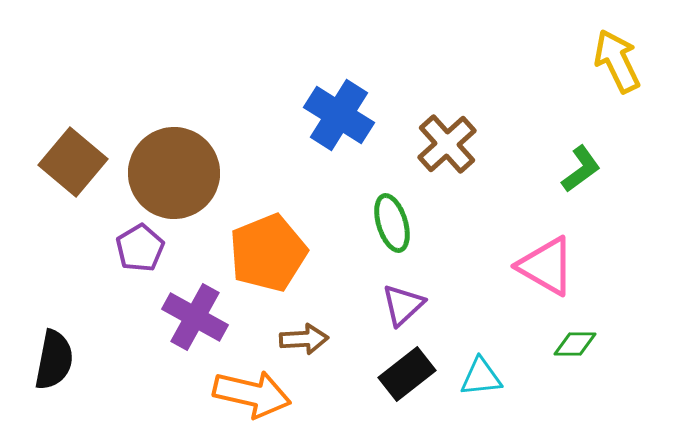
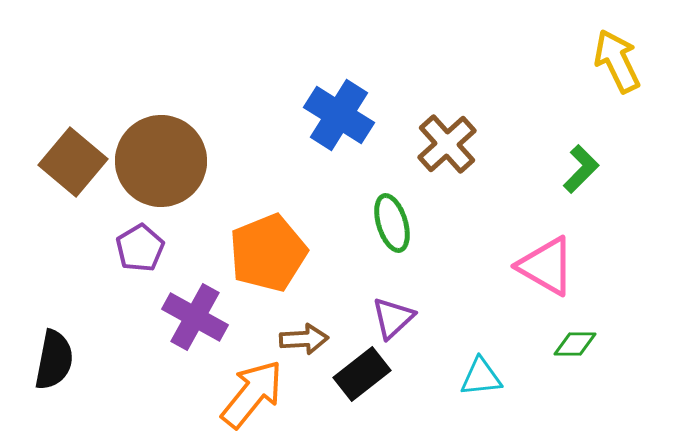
green L-shape: rotated 9 degrees counterclockwise
brown circle: moved 13 px left, 12 px up
purple triangle: moved 10 px left, 13 px down
black rectangle: moved 45 px left
orange arrow: rotated 64 degrees counterclockwise
